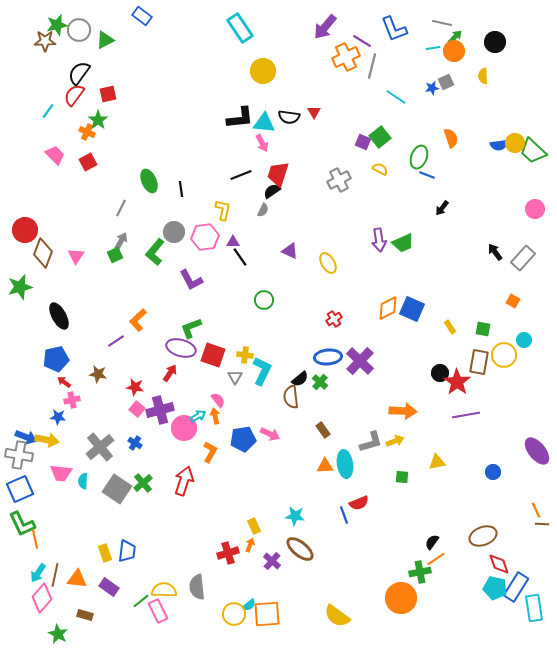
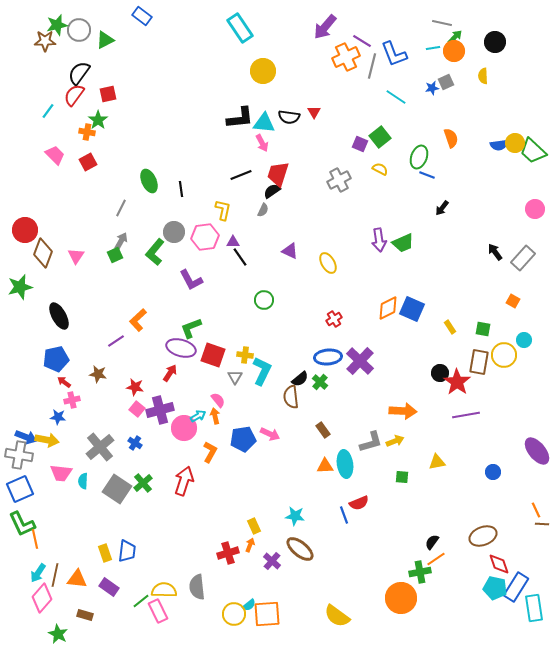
blue L-shape at (394, 29): moved 25 px down
orange cross at (87, 132): rotated 14 degrees counterclockwise
purple square at (363, 142): moved 3 px left, 2 px down
